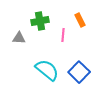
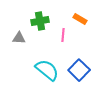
orange rectangle: moved 1 px up; rotated 32 degrees counterclockwise
blue square: moved 2 px up
